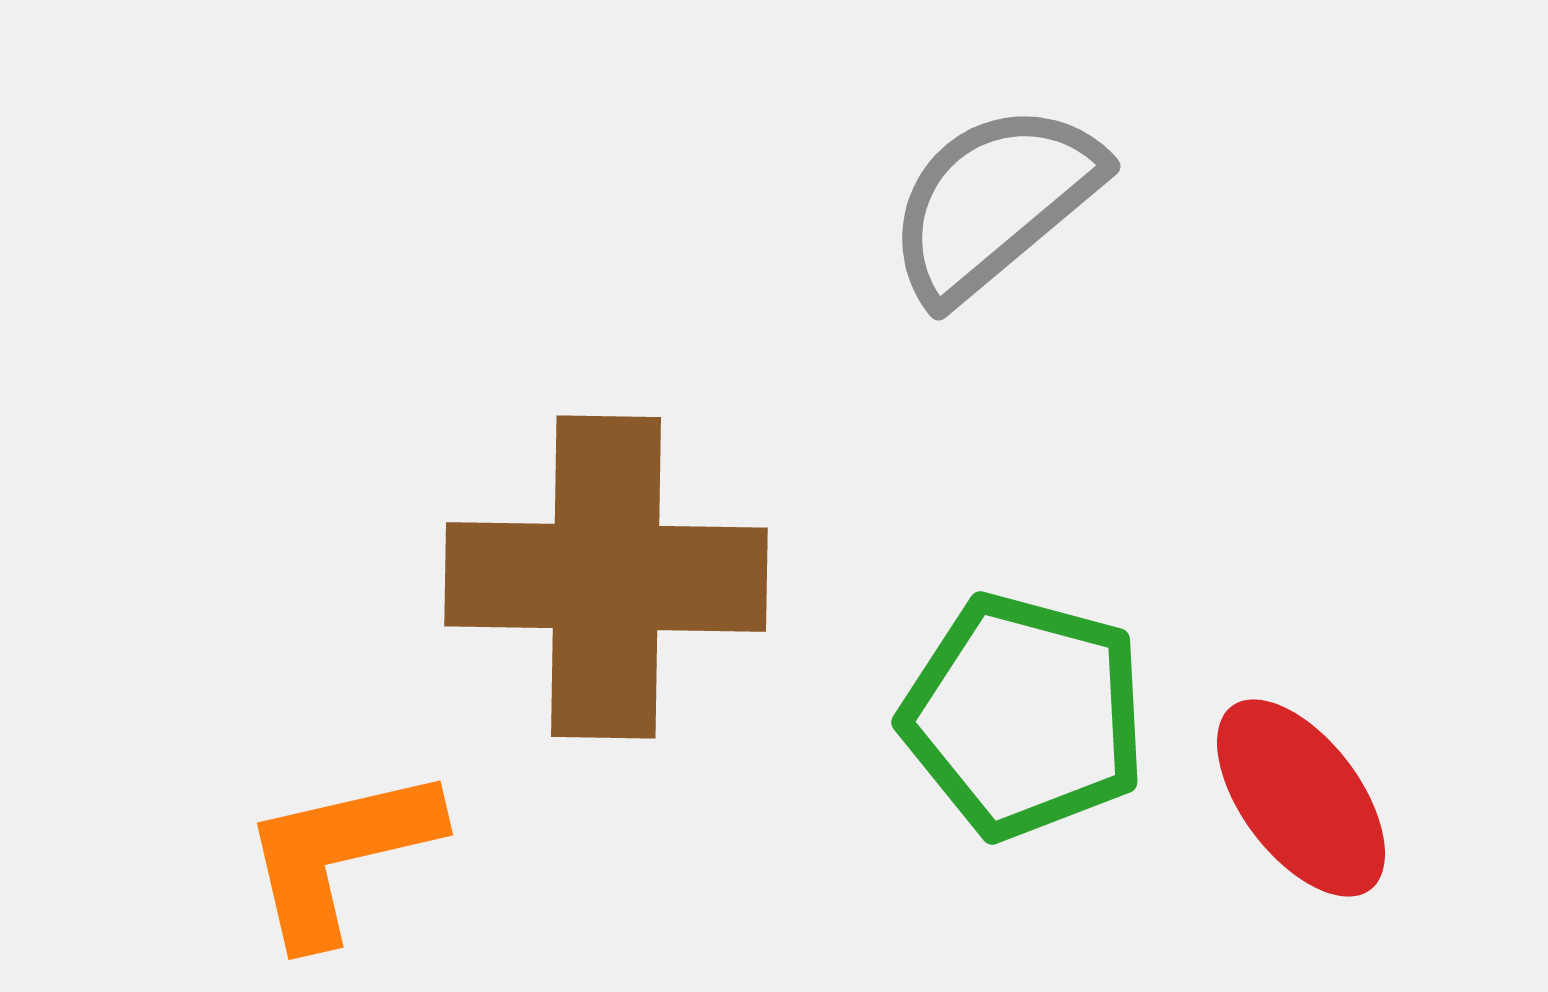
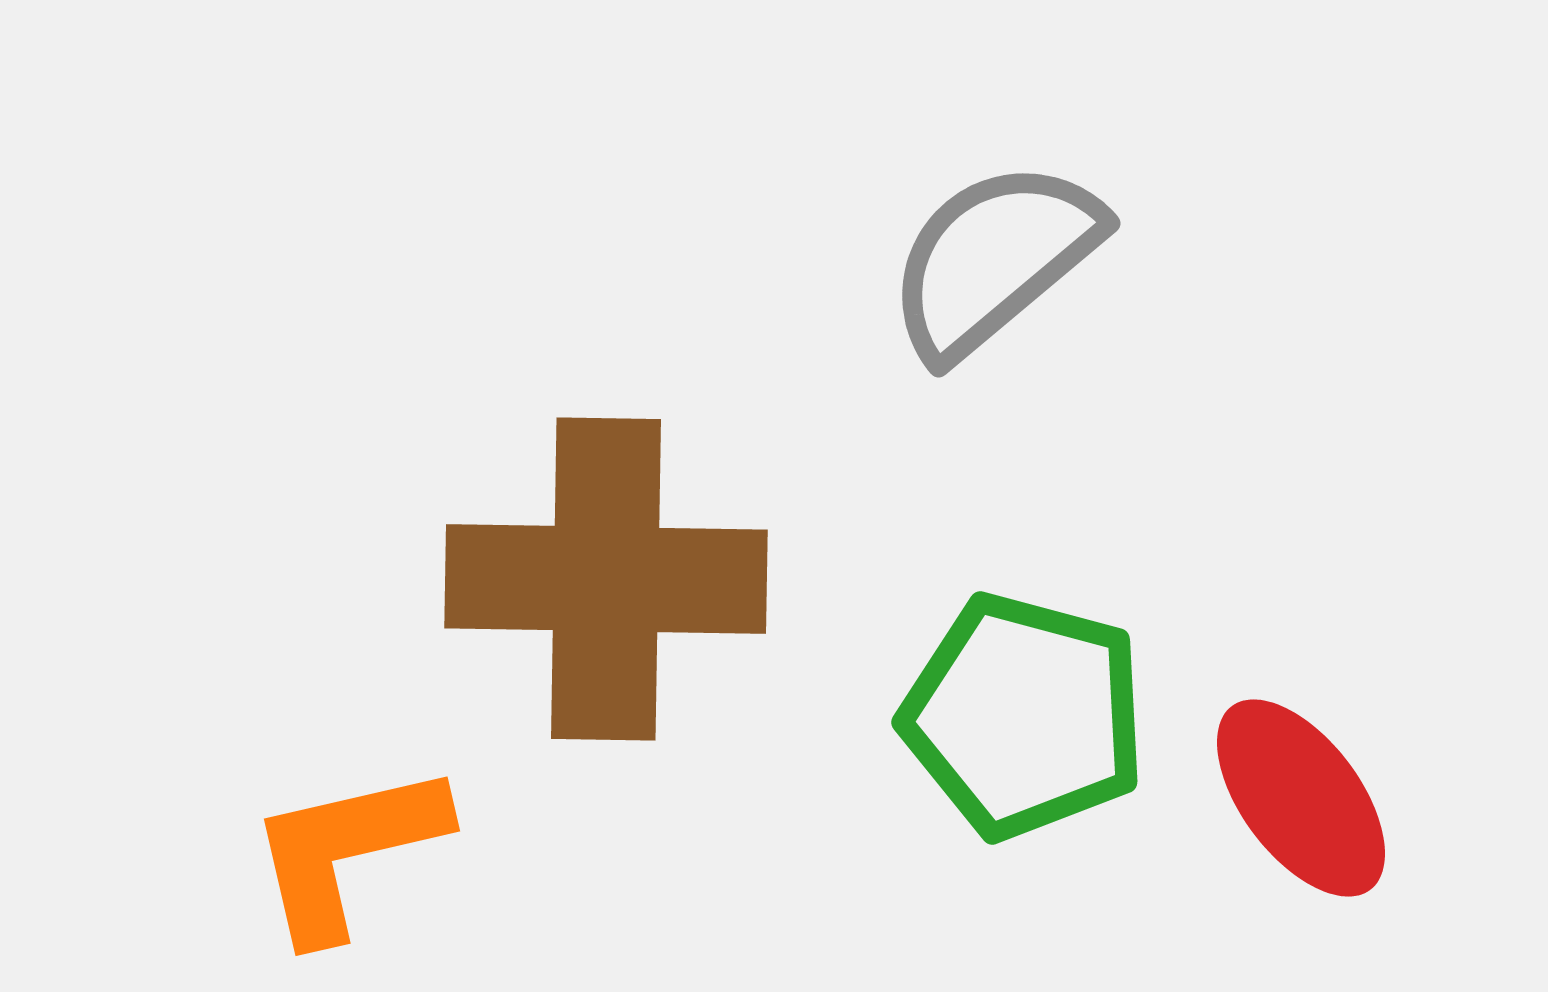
gray semicircle: moved 57 px down
brown cross: moved 2 px down
orange L-shape: moved 7 px right, 4 px up
